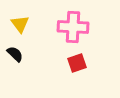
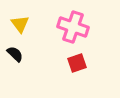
pink cross: rotated 16 degrees clockwise
